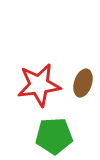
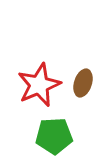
red star: rotated 15 degrees counterclockwise
